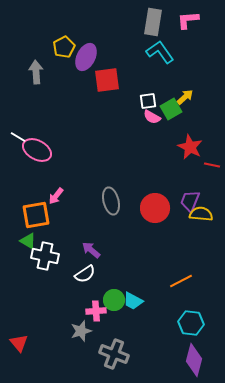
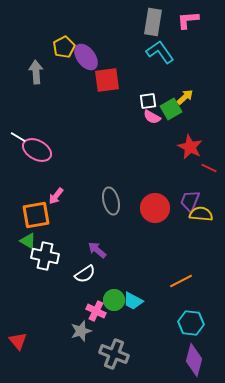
purple ellipse: rotated 64 degrees counterclockwise
red line: moved 3 px left, 3 px down; rotated 14 degrees clockwise
purple arrow: moved 6 px right
pink cross: rotated 30 degrees clockwise
red triangle: moved 1 px left, 2 px up
